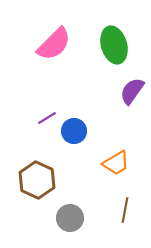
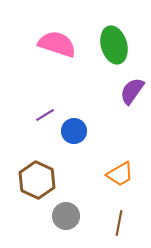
pink semicircle: moved 3 px right; rotated 117 degrees counterclockwise
purple line: moved 2 px left, 3 px up
orange trapezoid: moved 4 px right, 11 px down
brown line: moved 6 px left, 13 px down
gray circle: moved 4 px left, 2 px up
